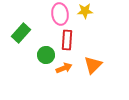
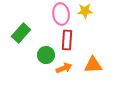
pink ellipse: moved 1 px right
orange triangle: rotated 42 degrees clockwise
